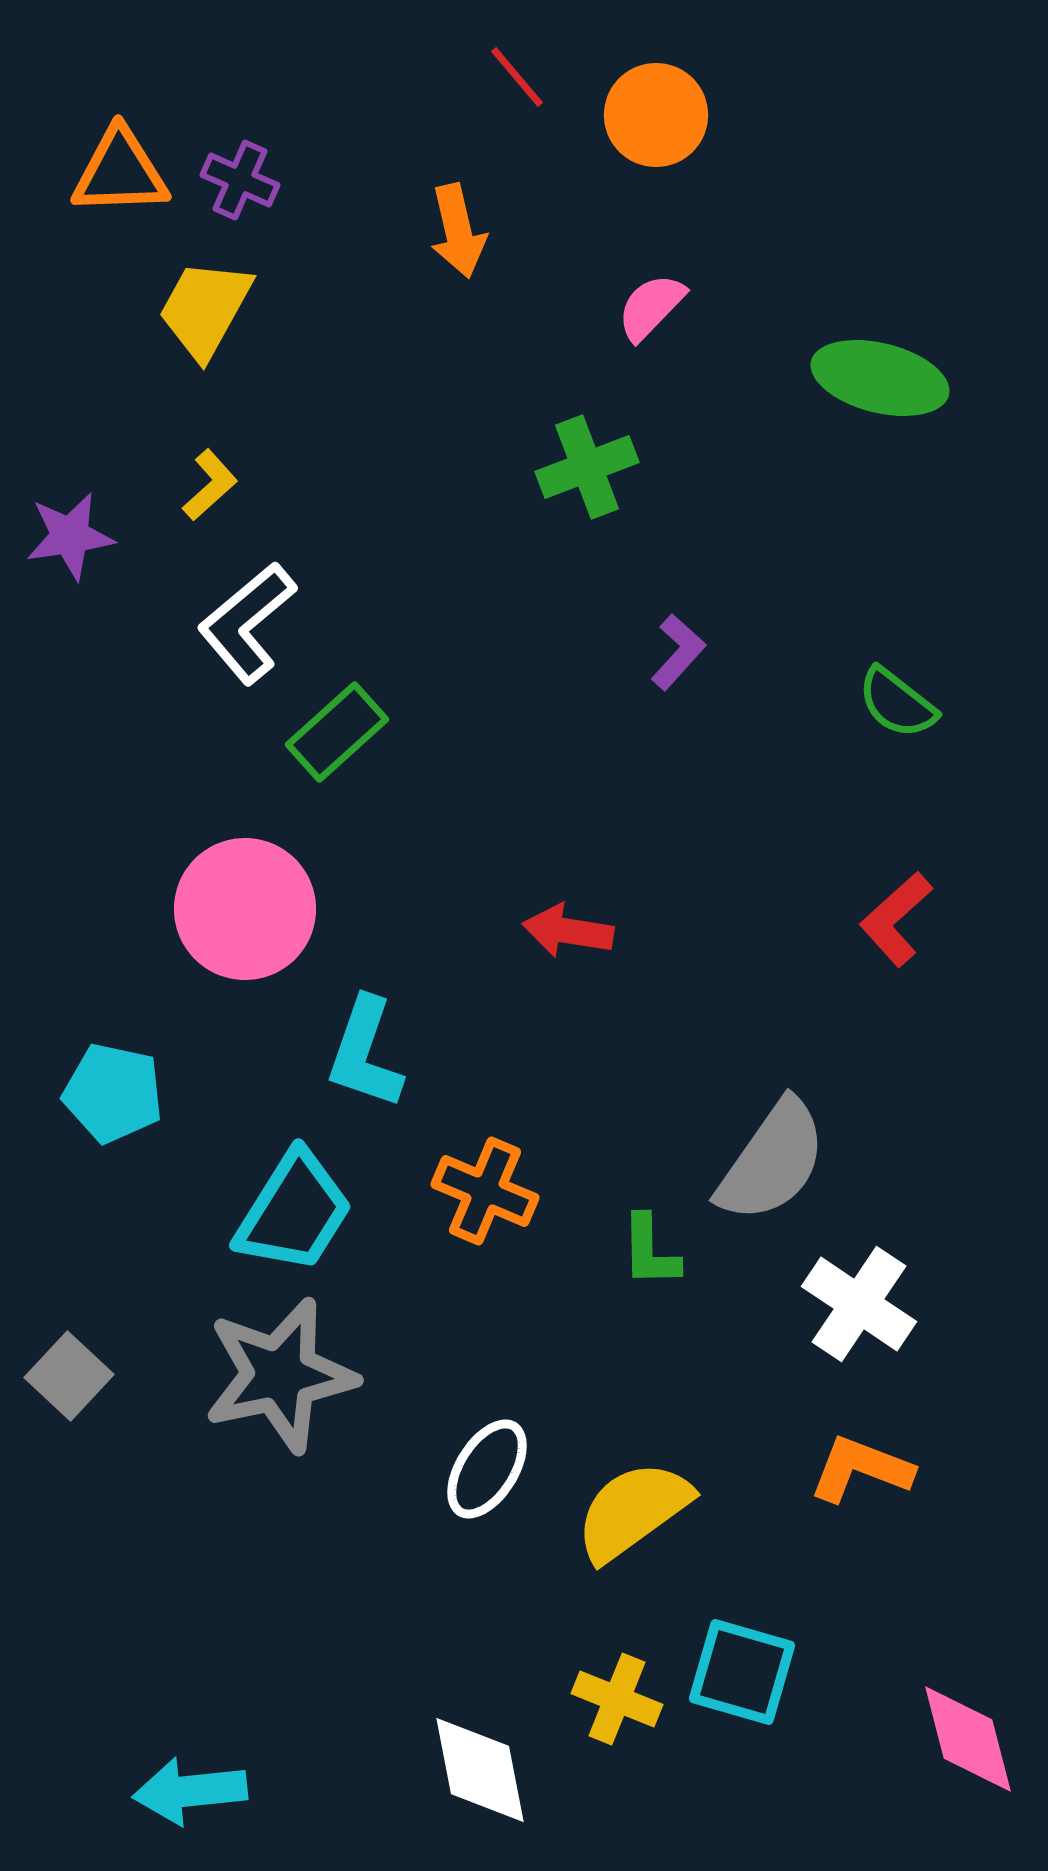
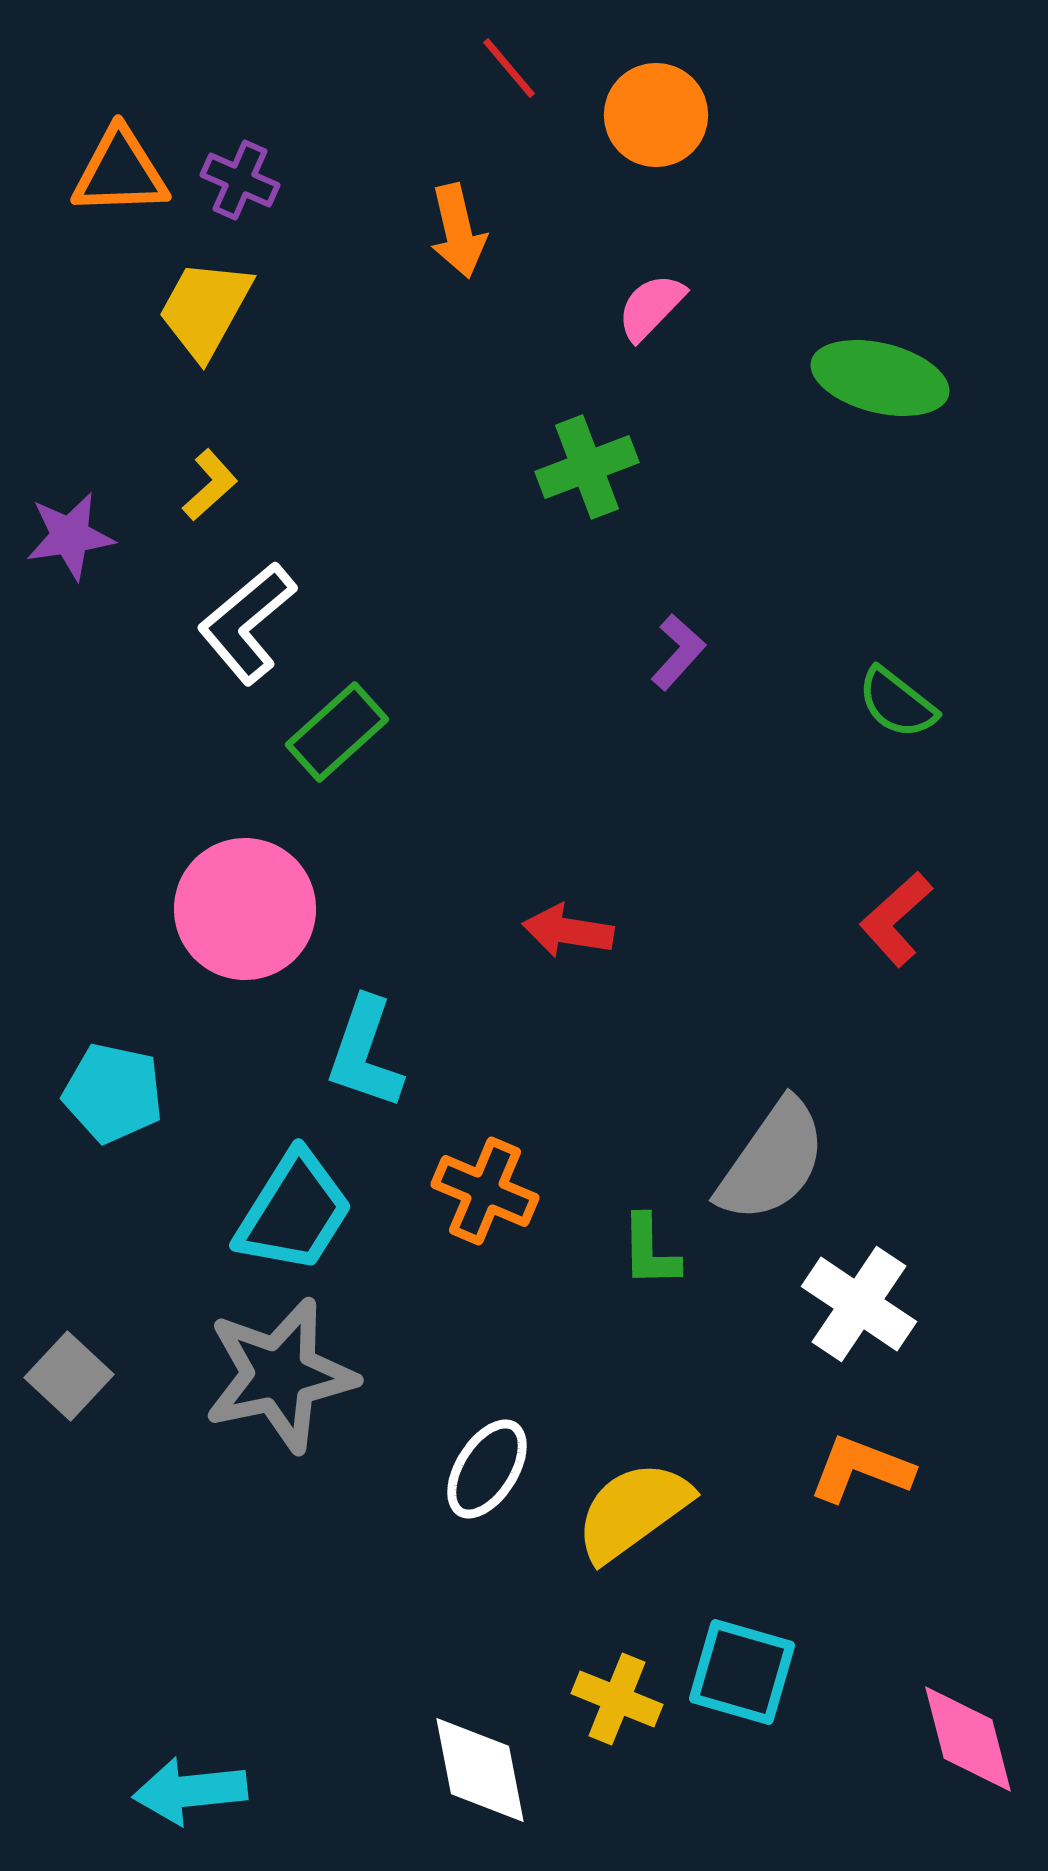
red line: moved 8 px left, 9 px up
